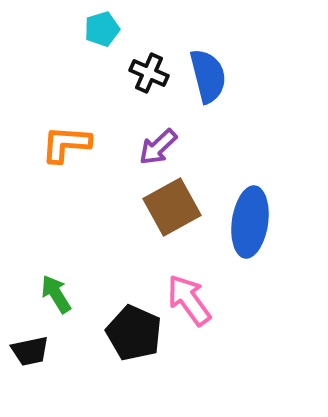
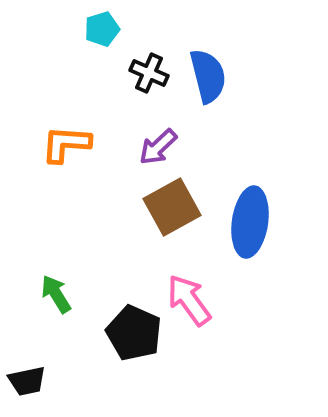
black trapezoid: moved 3 px left, 30 px down
